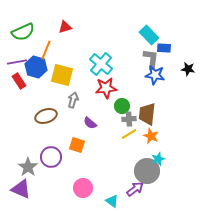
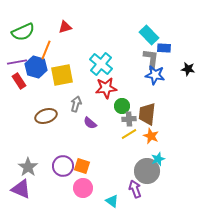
yellow square: rotated 25 degrees counterclockwise
gray arrow: moved 3 px right, 4 px down
orange square: moved 5 px right, 21 px down
purple circle: moved 12 px right, 9 px down
purple arrow: rotated 72 degrees counterclockwise
